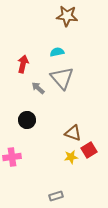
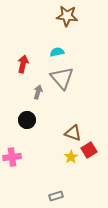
gray arrow: moved 4 px down; rotated 64 degrees clockwise
yellow star: rotated 24 degrees counterclockwise
